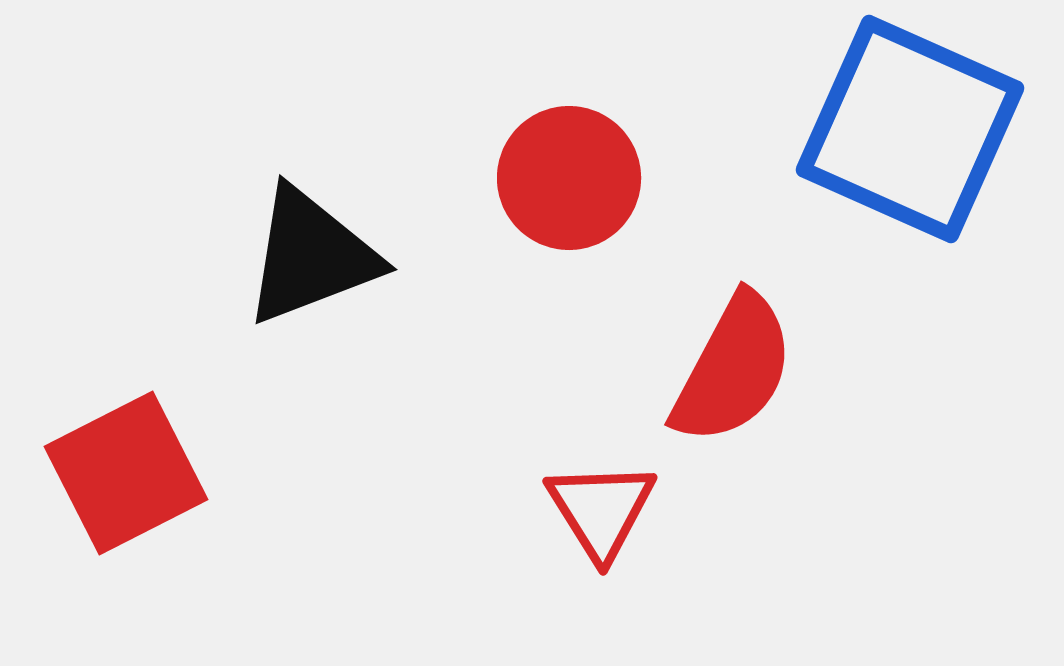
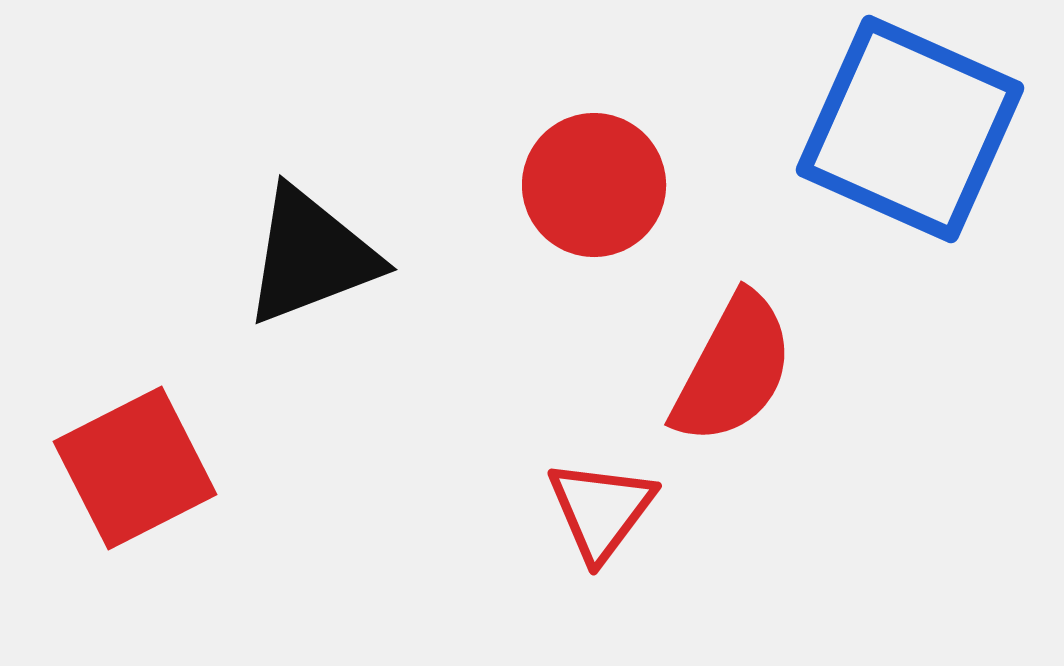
red circle: moved 25 px right, 7 px down
red square: moved 9 px right, 5 px up
red triangle: rotated 9 degrees clockwise
